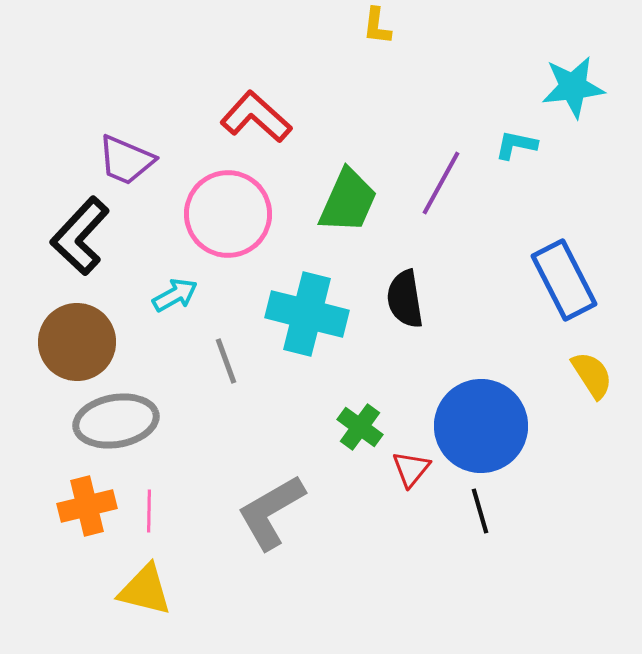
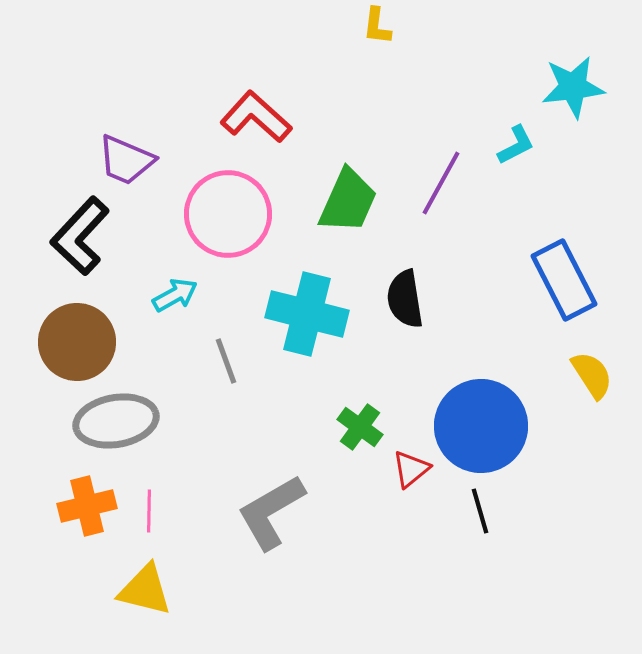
cyan L-shape: rotated 141 degrees clockwise
red triangle: rotated 12 degrees clockwise
